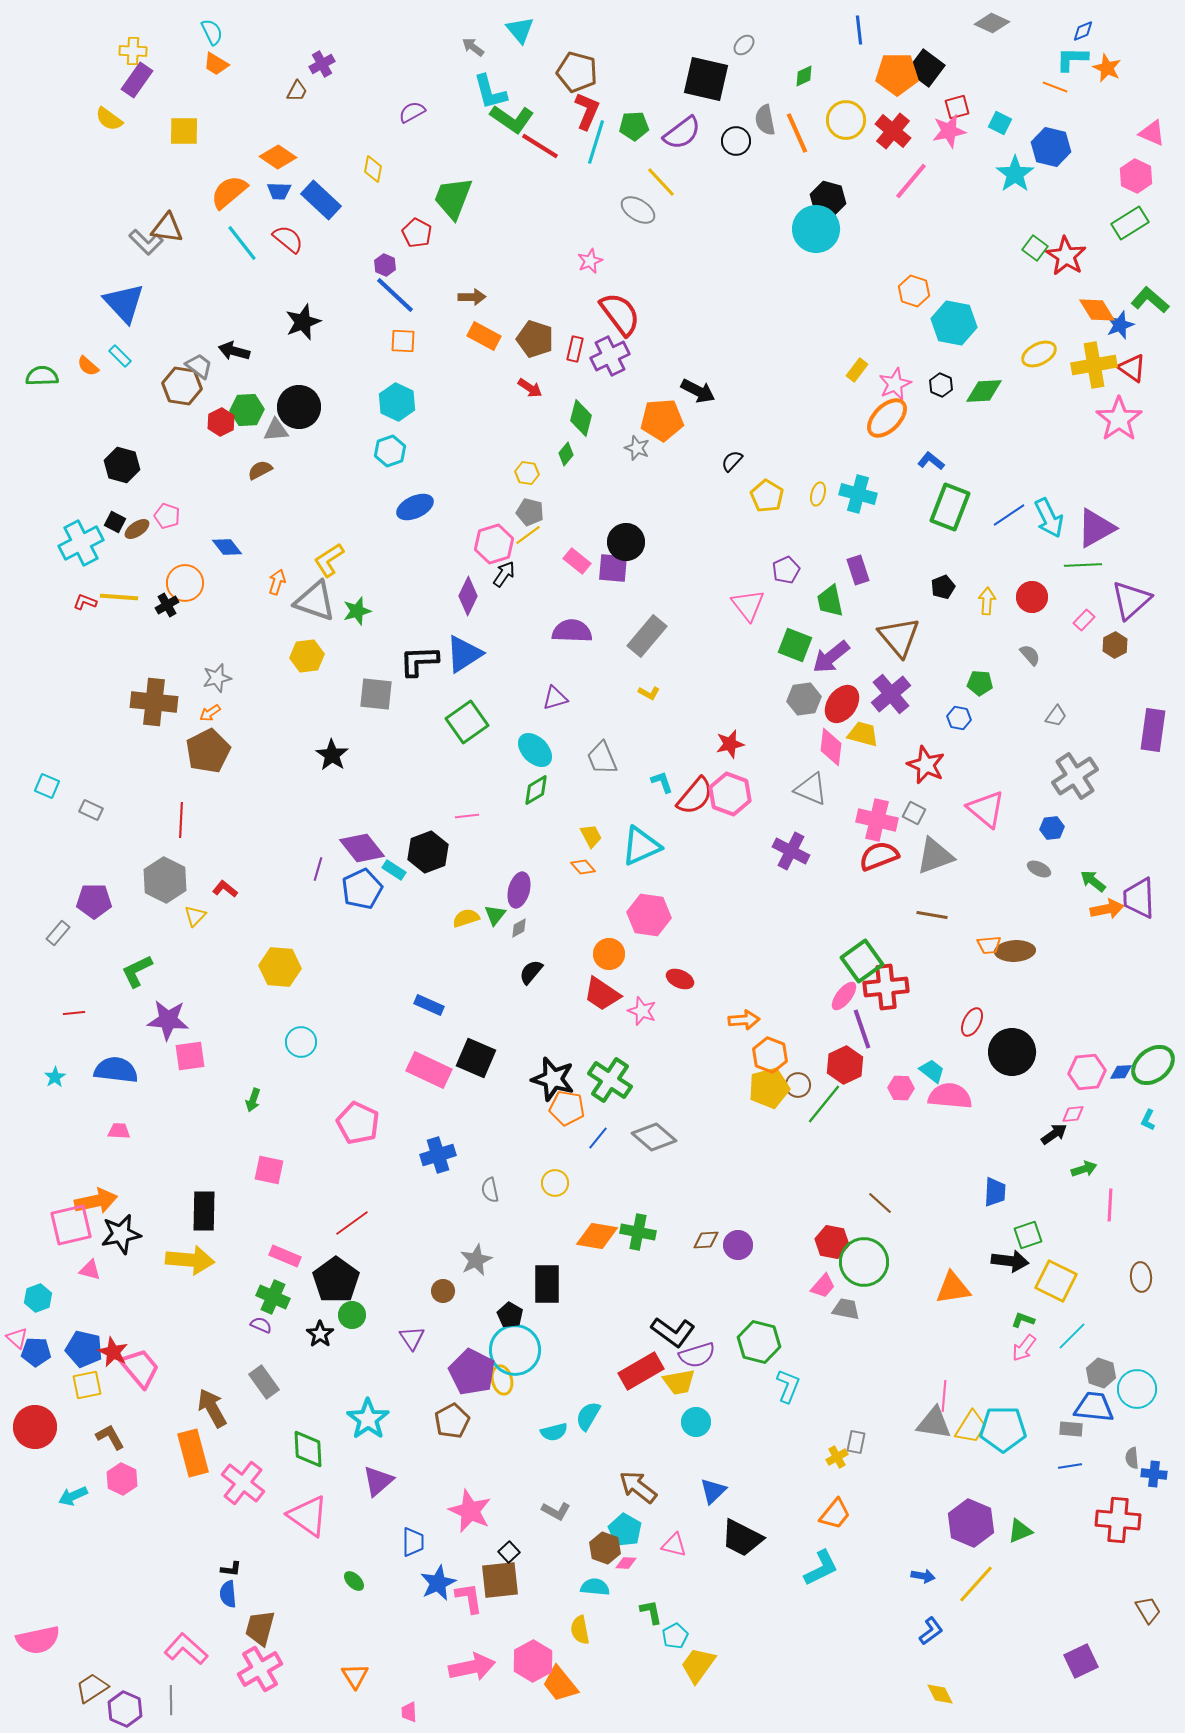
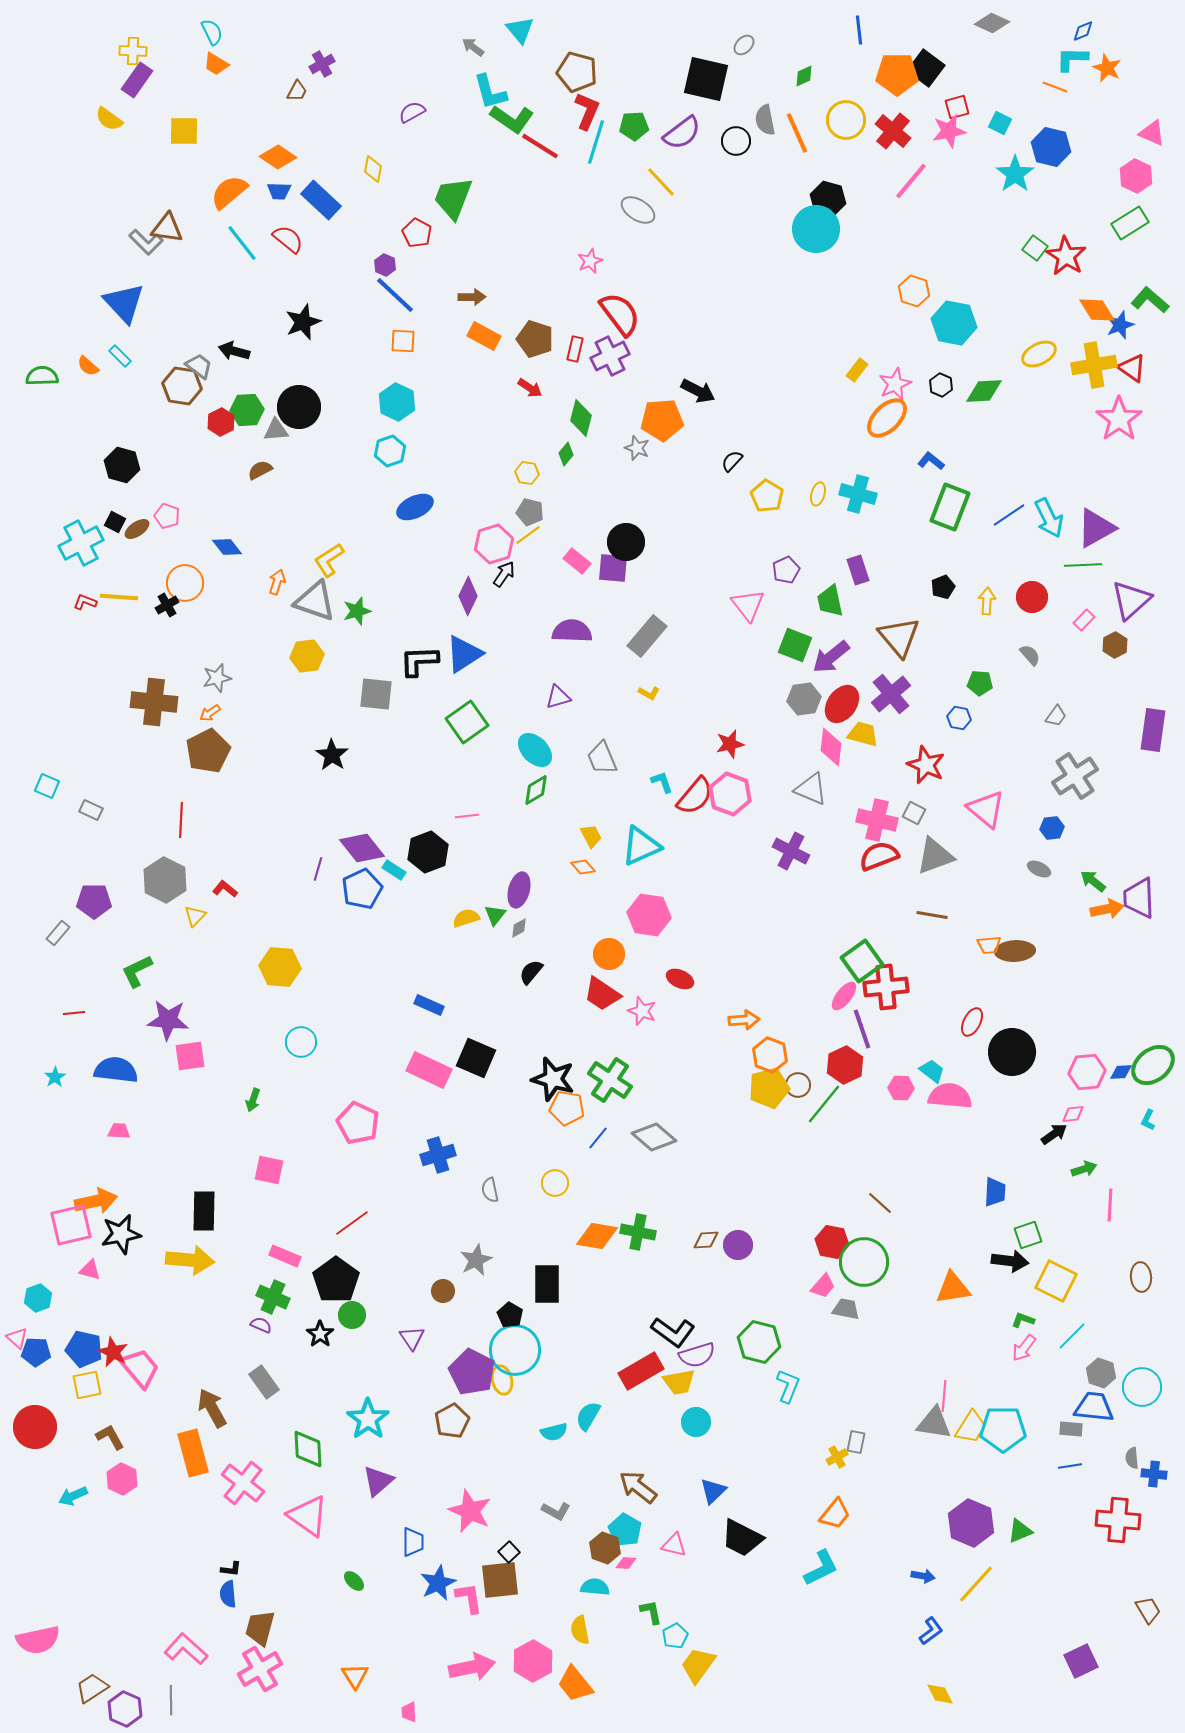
purple triangle at (555, 698): moved 3 px right, 1 px up
cyan circle at (1137, 1389): moved 5 px right, 2 px up
orange trapezoid at (560, 1684): moved 15 px right
